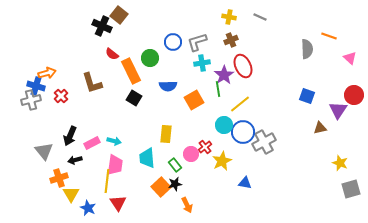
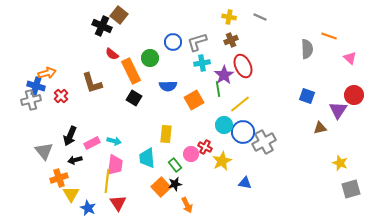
red cross at (205, 147): rotated 24 degrees counterclockwise
